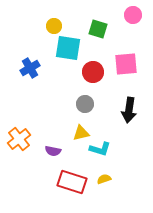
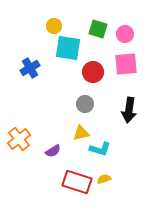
pink circle: moved 8 px left, 19 px down
purple semicircle: rotated 42 degrees counterclockwise
red rectangle: moved 5 px right
